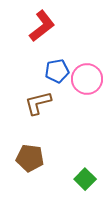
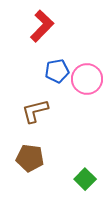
red L-shape: rotated 8 degrees counterclockwise
brown L-shape: moved 3 px left, 8 px down
